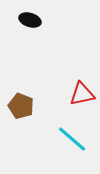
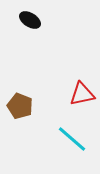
black ellipse: rotated 15 degrees clockwise
brown pentagon: moved 1 px left
